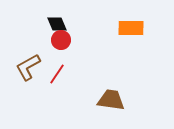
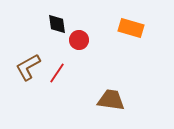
black diamond: rotated 15 degrees clockwise
orange rectangle: rotated 15 degrees clockwise
red circle: moved 18 px right
red line: moved 1 px up
